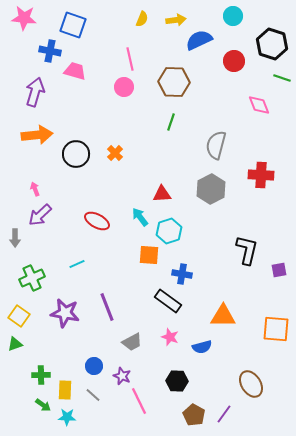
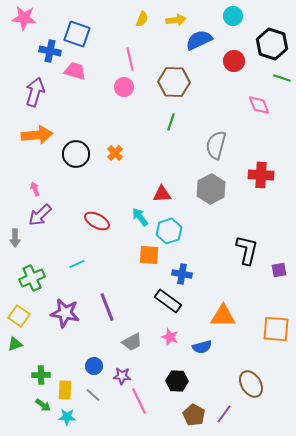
blue square at (73, 25): moved 4 px right, 9 px down
purple star at (122, 376): rotated 18 degrees counterclockwise
